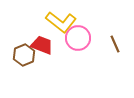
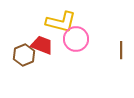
yellow L-shape: rotated 24 degrees counterclockwise
pink circle: moved 2 px left, 1 px down
brown line: moved 6 px right, 6 px down; rotated 24 degrees clockwise
